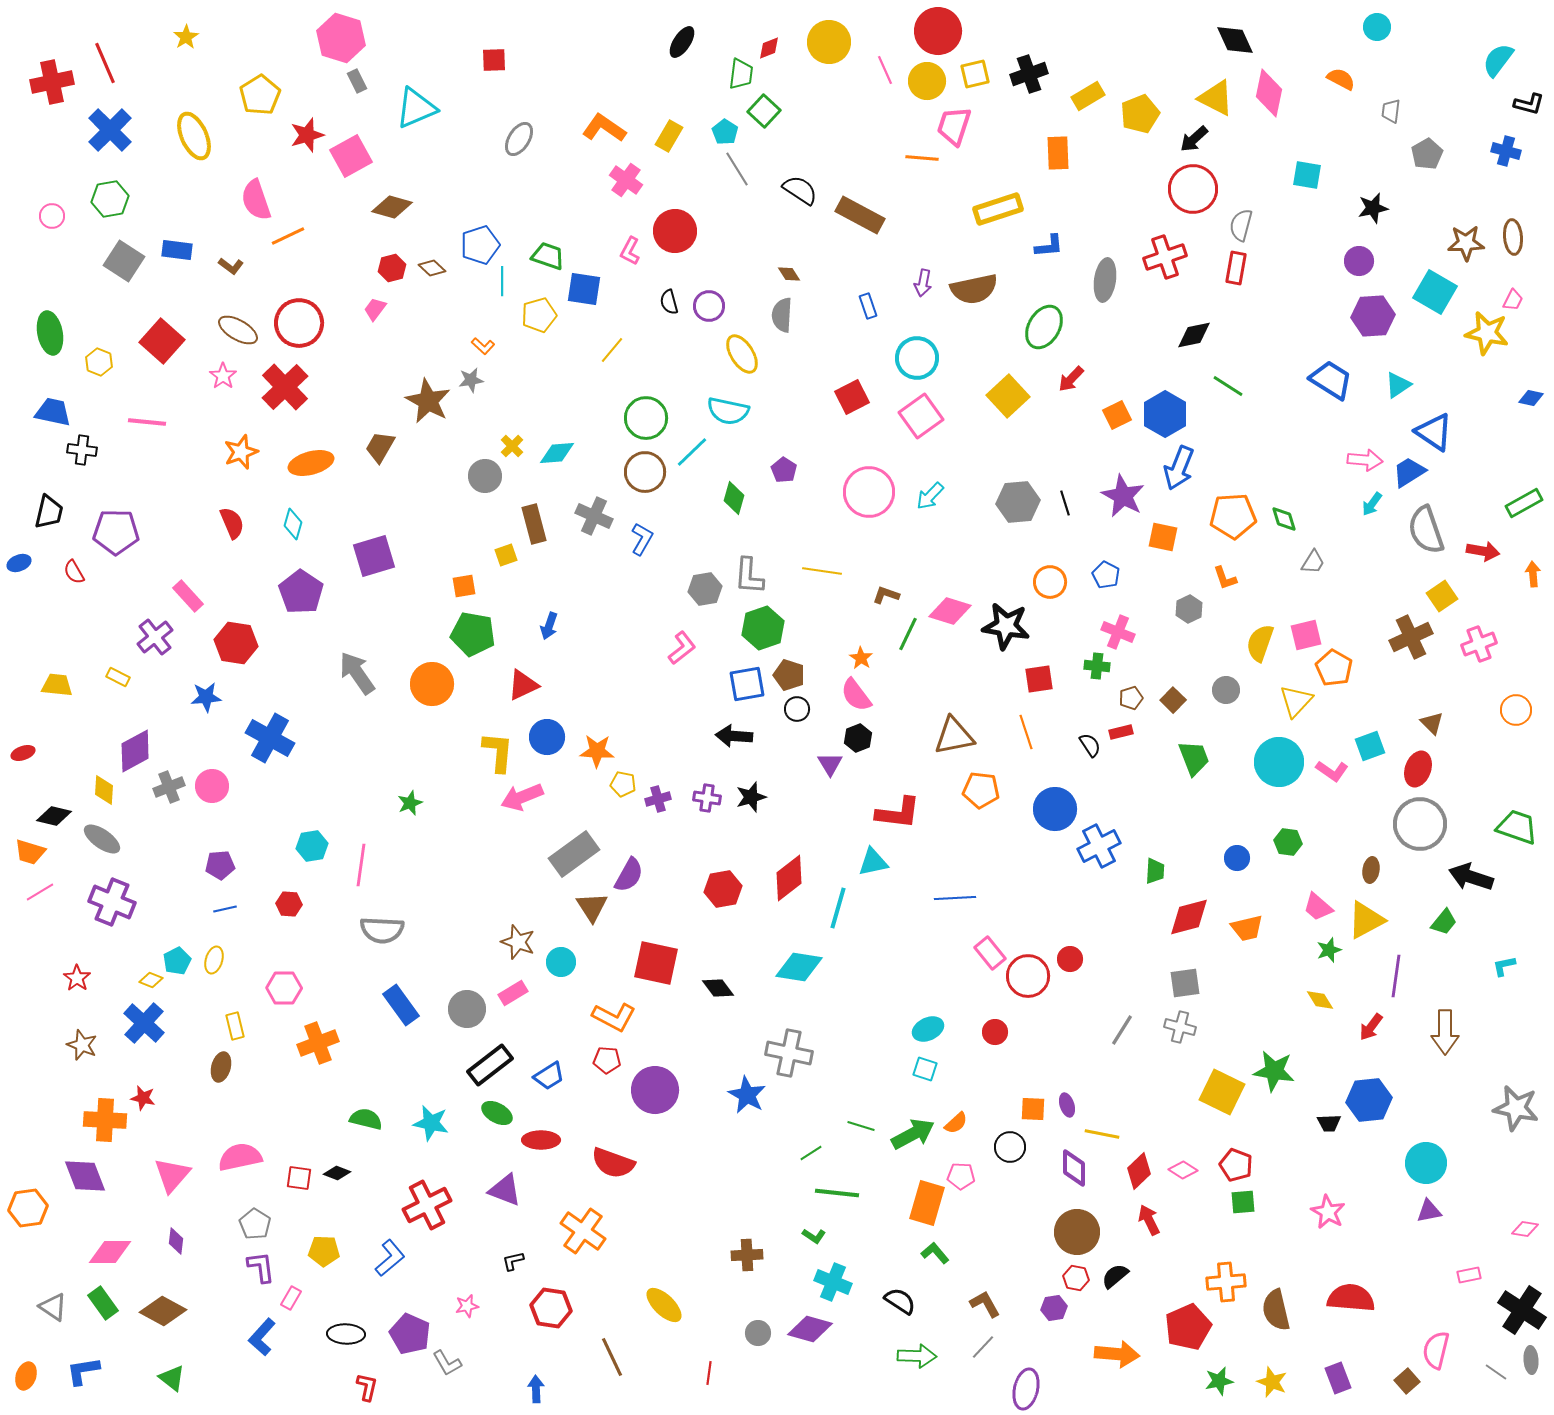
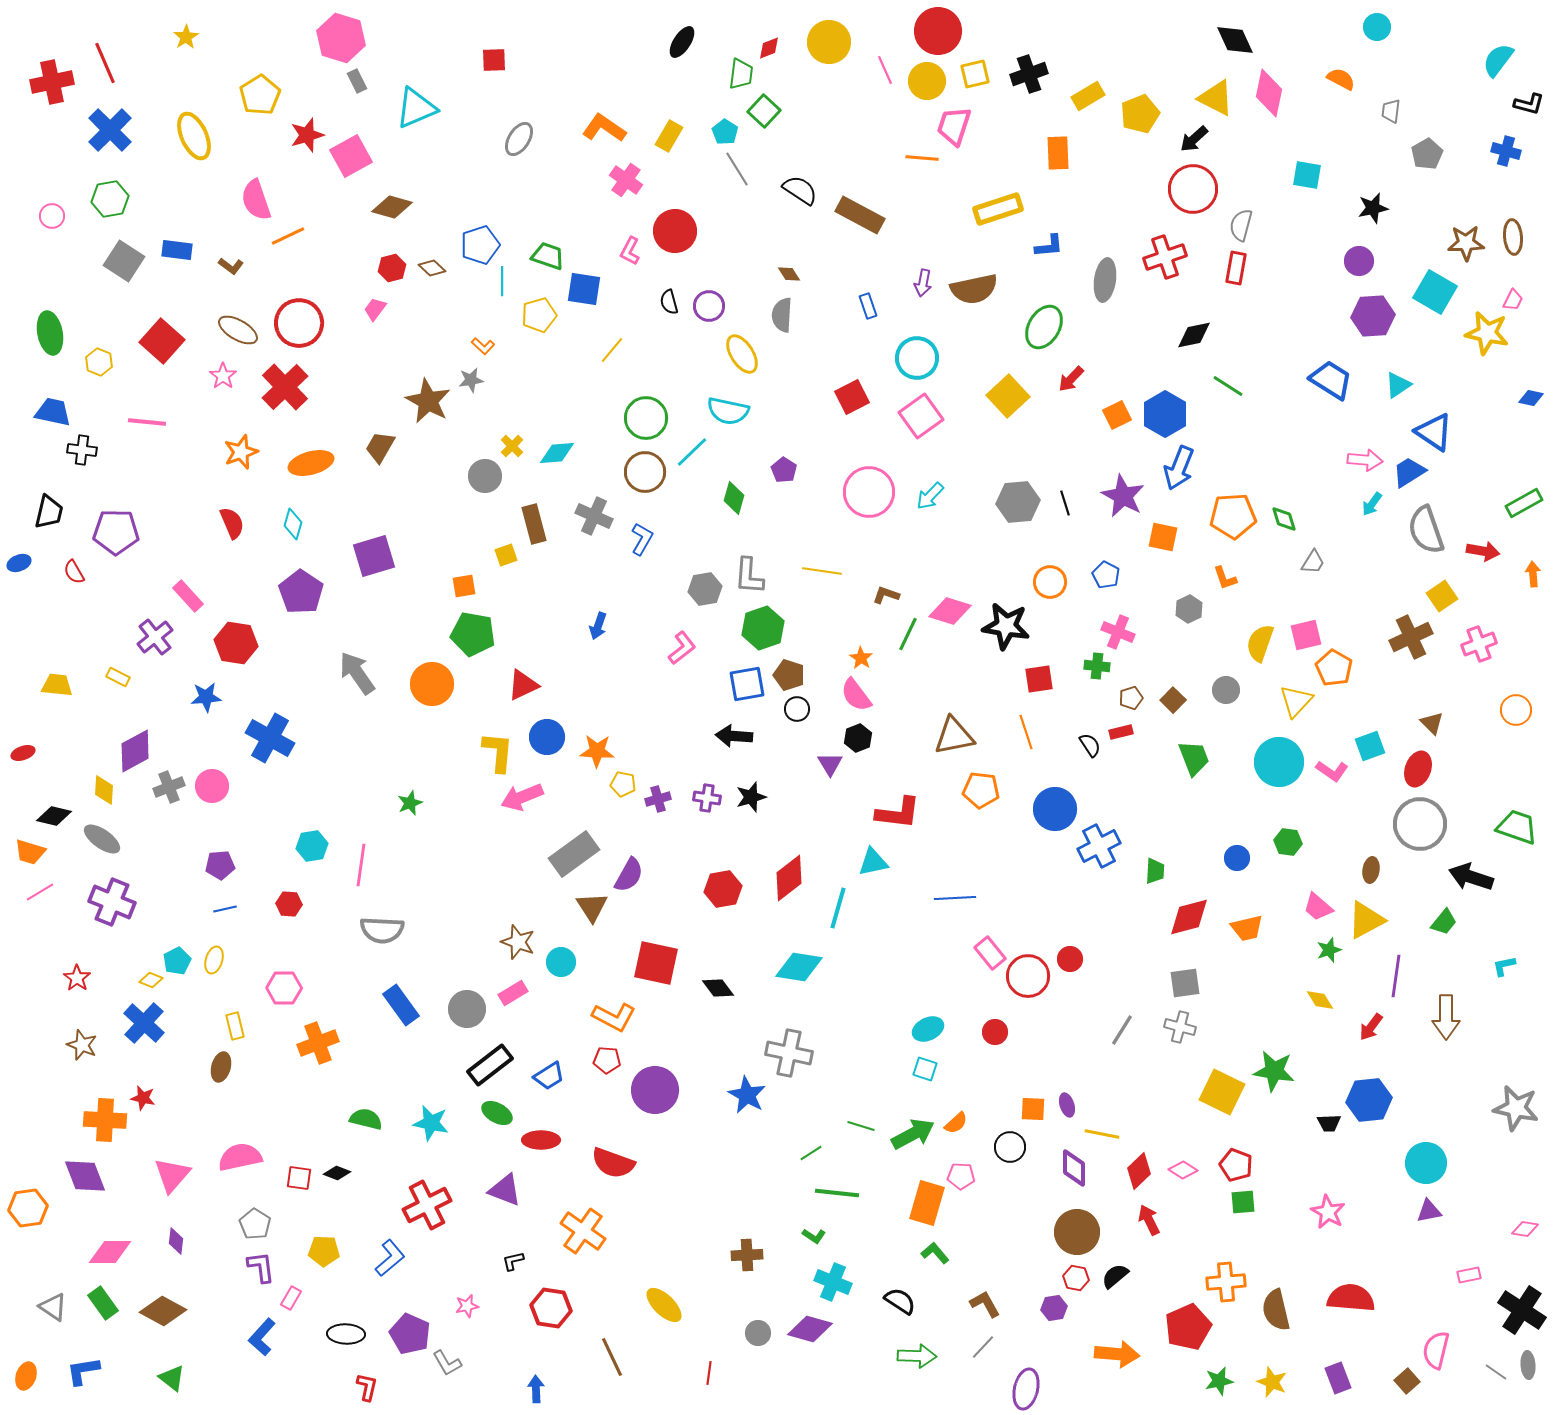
blue arrow at (549, 626): moved 49 px right
brown arrow at (1445, 1032): moved 1 px right, 15 px up
gray ellipse at (1531, 1360): moved 3 px left, 5 px down
